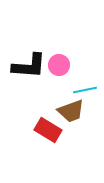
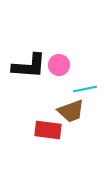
cyan line: moved 1 px up
red rectangle: rotated 24 degrees counterclockwise
